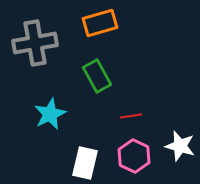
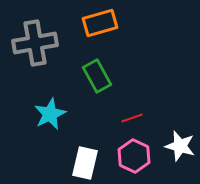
red line: moved 1 px right, 2 px down; rotated 10 degrees counterclockwise
